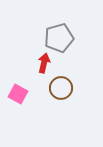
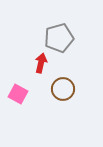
red arrow: moved 3 px left
brown circle: moved 2 px right, 1 px down
